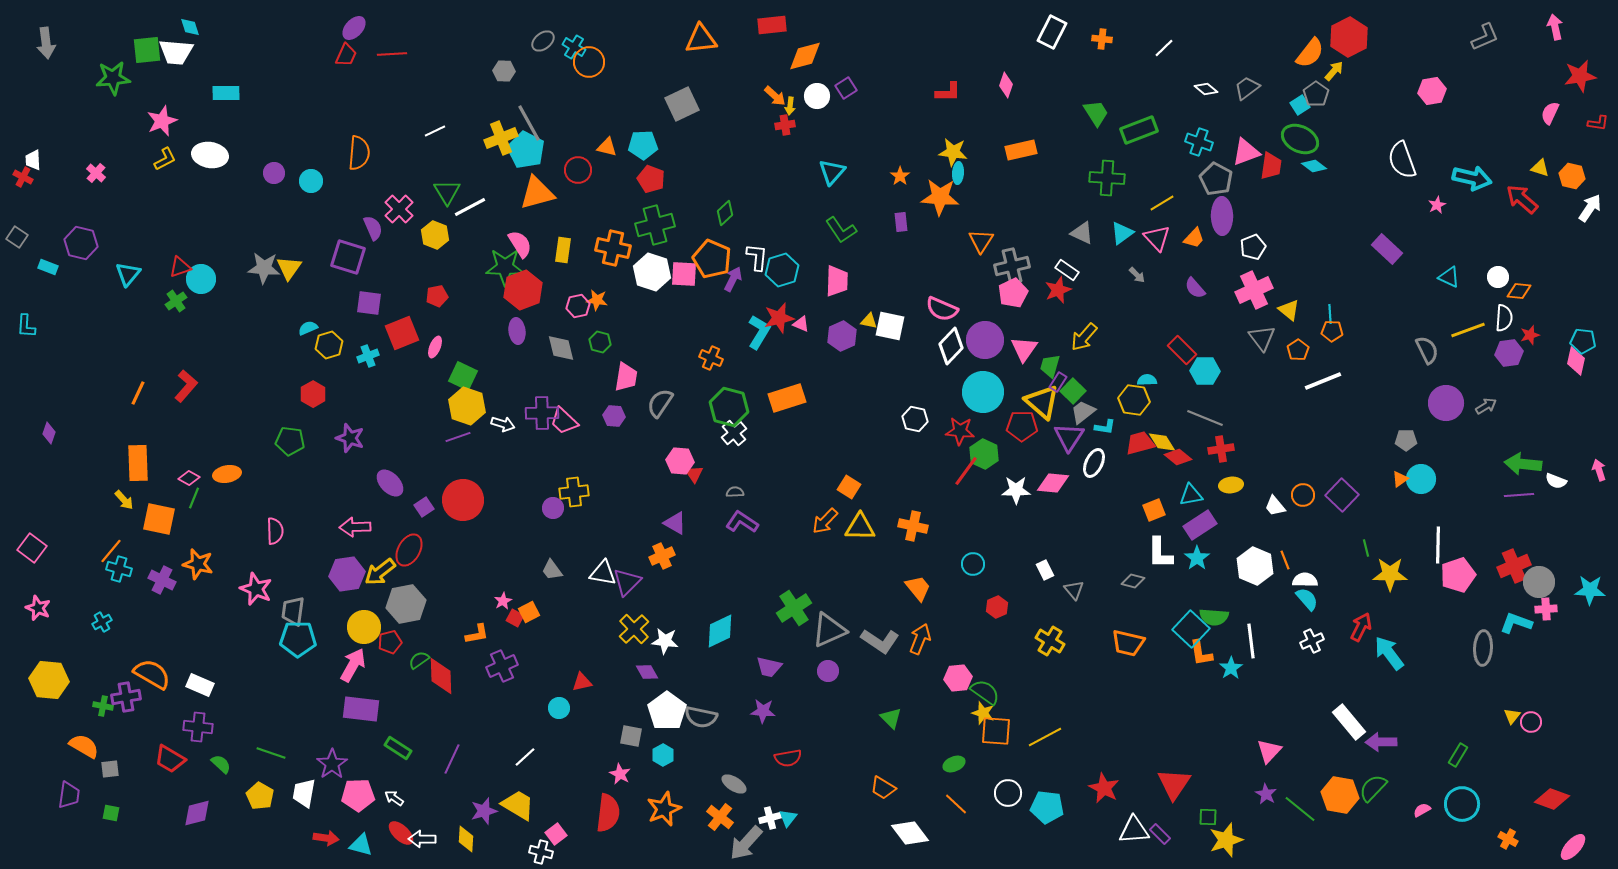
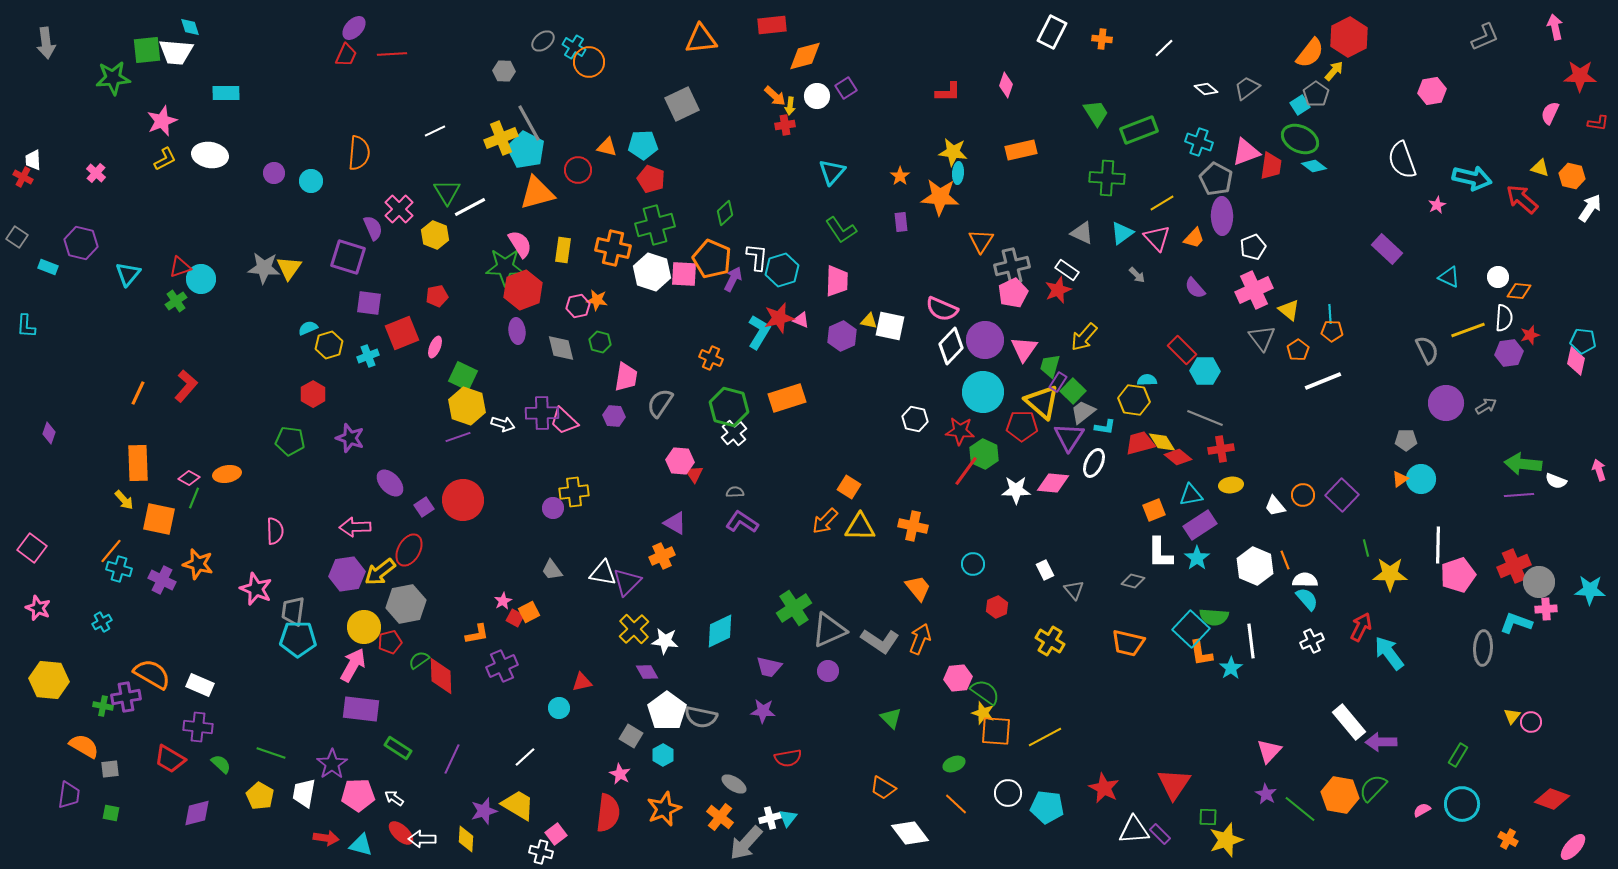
red star at (1580, 76): rotated 12 degrees clockwise
pink triangle at (801, 324): moved 4 px up
gray square at (631, 736): rotated 20 degrees clockwise
